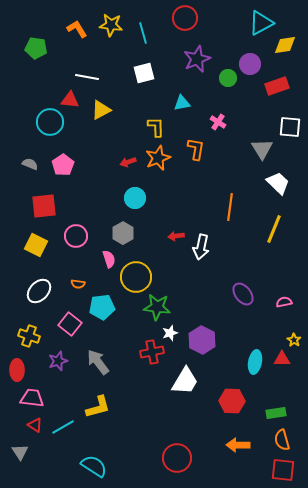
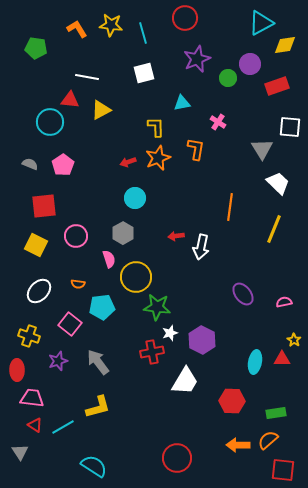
orange semicircle at (282, 440): moved 14 px left; rotated 65 degrees clockwise
